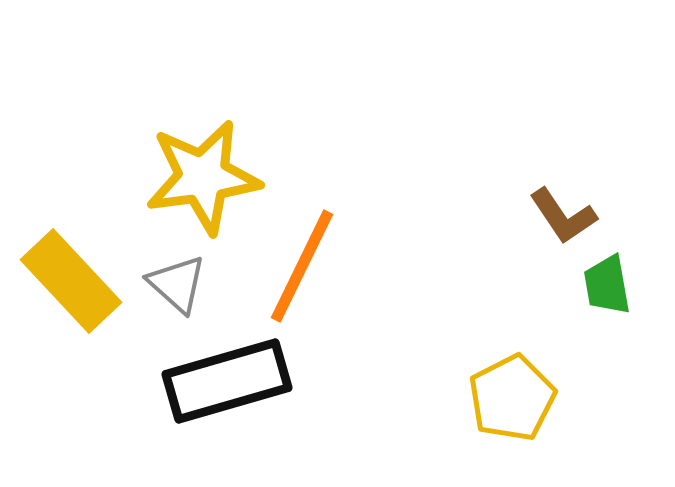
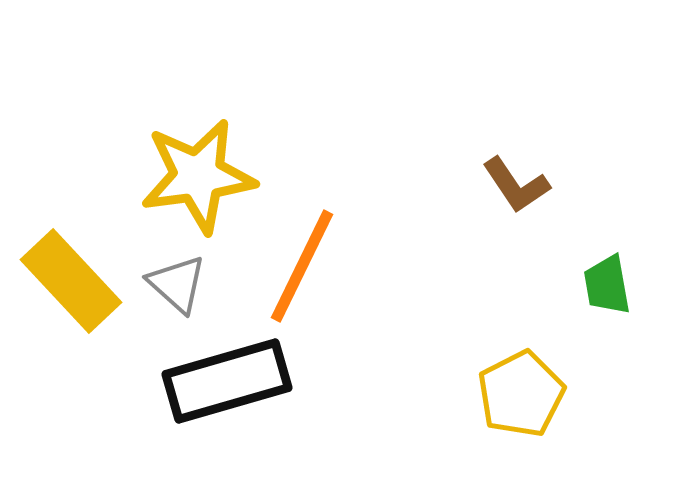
yellow star: moved 5 px left, 1 px up
brown L-shape: moved 47 px left, 31 px up
yellow pentagon: moved 9 px right, 4 px up
